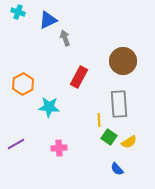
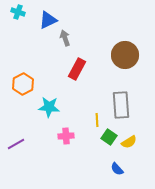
brown circle: moved 2 px right, 6 px up
red rectangle: moved 2 px left, 8 px up
gray rectangle: moved 2 px right, 1 px down
yellow line: moved 2 px left
pink cross: moved 7 px right, 12 px up
